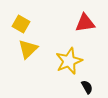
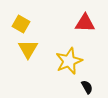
red triangle: rotated 10 degrees clockwise
yellow triangle: rotated 15 degrees counterclockwise
